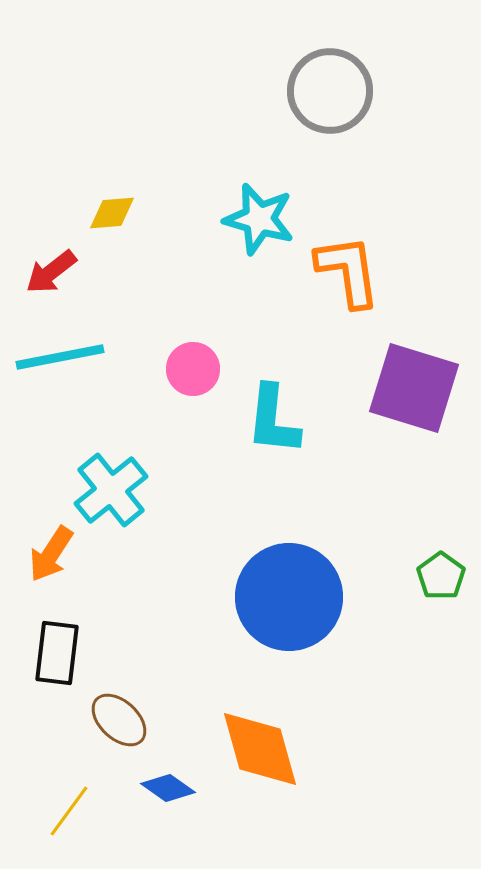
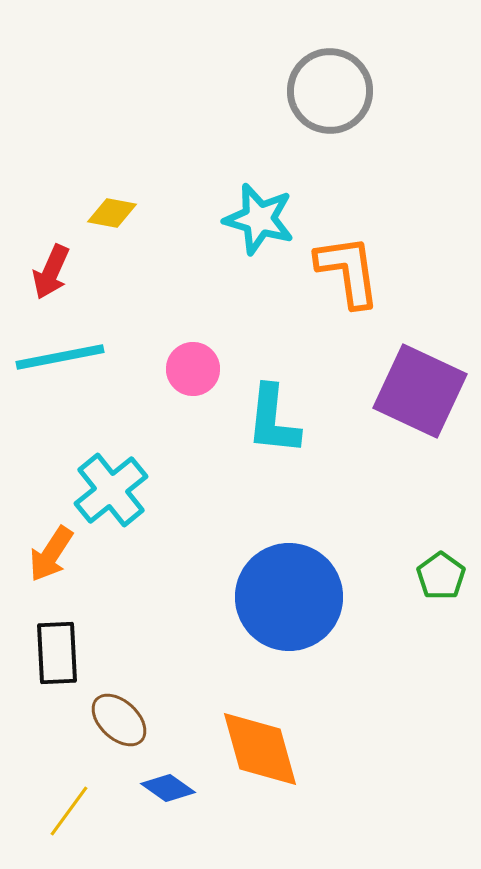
yellow diamond: rotated 15 degrees clockwise
red arrow: rotated 28 degrees counterclockwise
purple square: moved 6 px right, 3 px down; rotated 8 degrees clockwise
black rectangle: rotated 10 degrees counterclockwise
